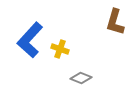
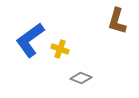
brown L-shape: moved 2 px right, 1 px up
blue L-shape: rotated 12 degrees clockwise
